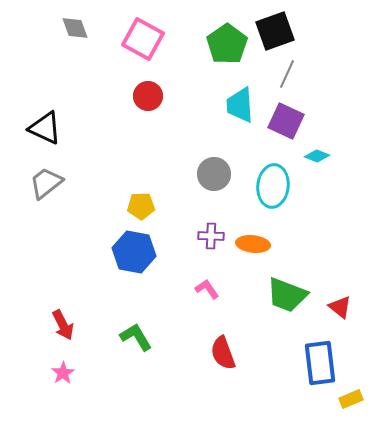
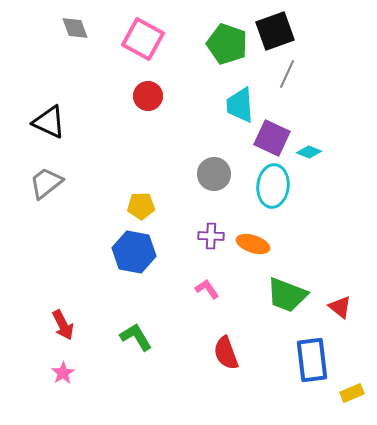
green pentagon: rotated 18 degrees counterclockwise
purple square: moved 14 px left, 17 px down
black triangle: moved 4 px right, 6 px up
cyan diamond: moved 8 px left, 4 px up
orange ellipse: rotated 12 degrees clockwise
red semicircle: moved 3 px right
blue rectangle: moved 8 px left, 3 px up
yellow rectangle: moved 1 px right, 6 px up
